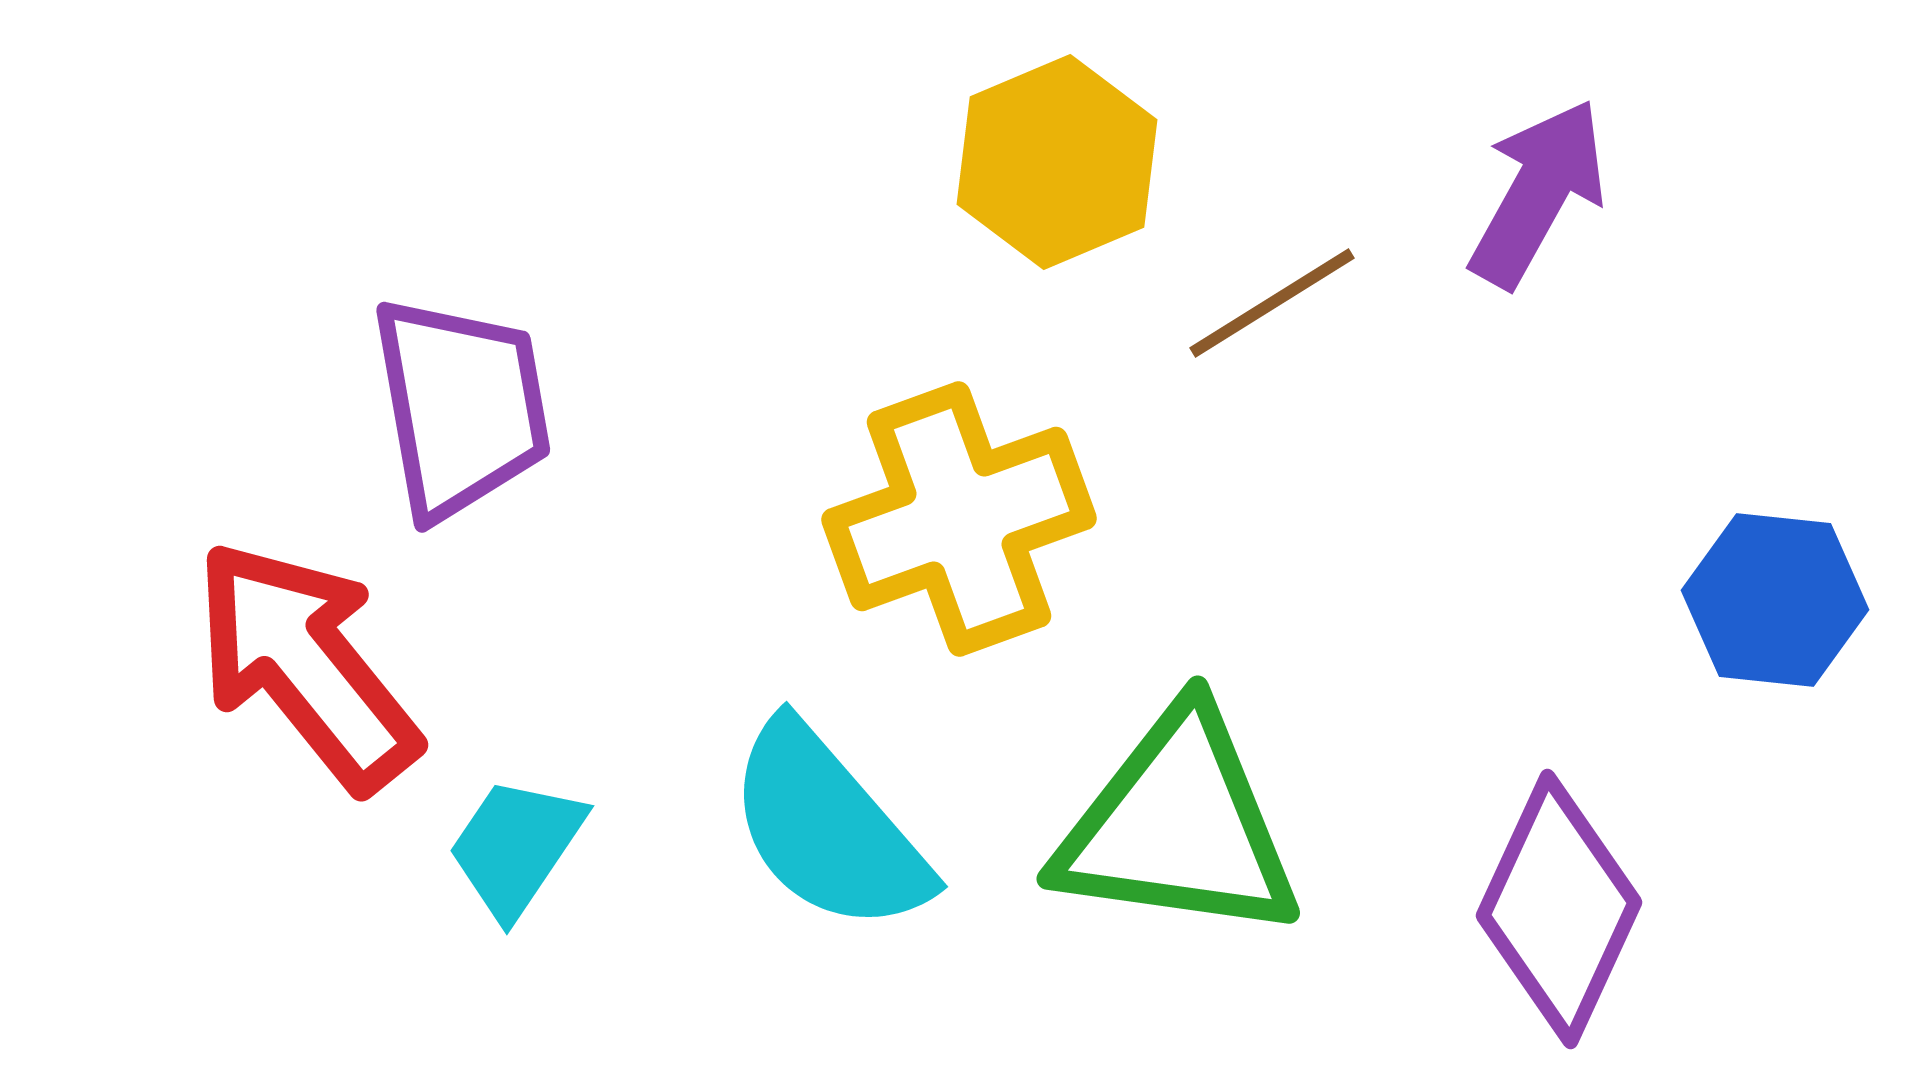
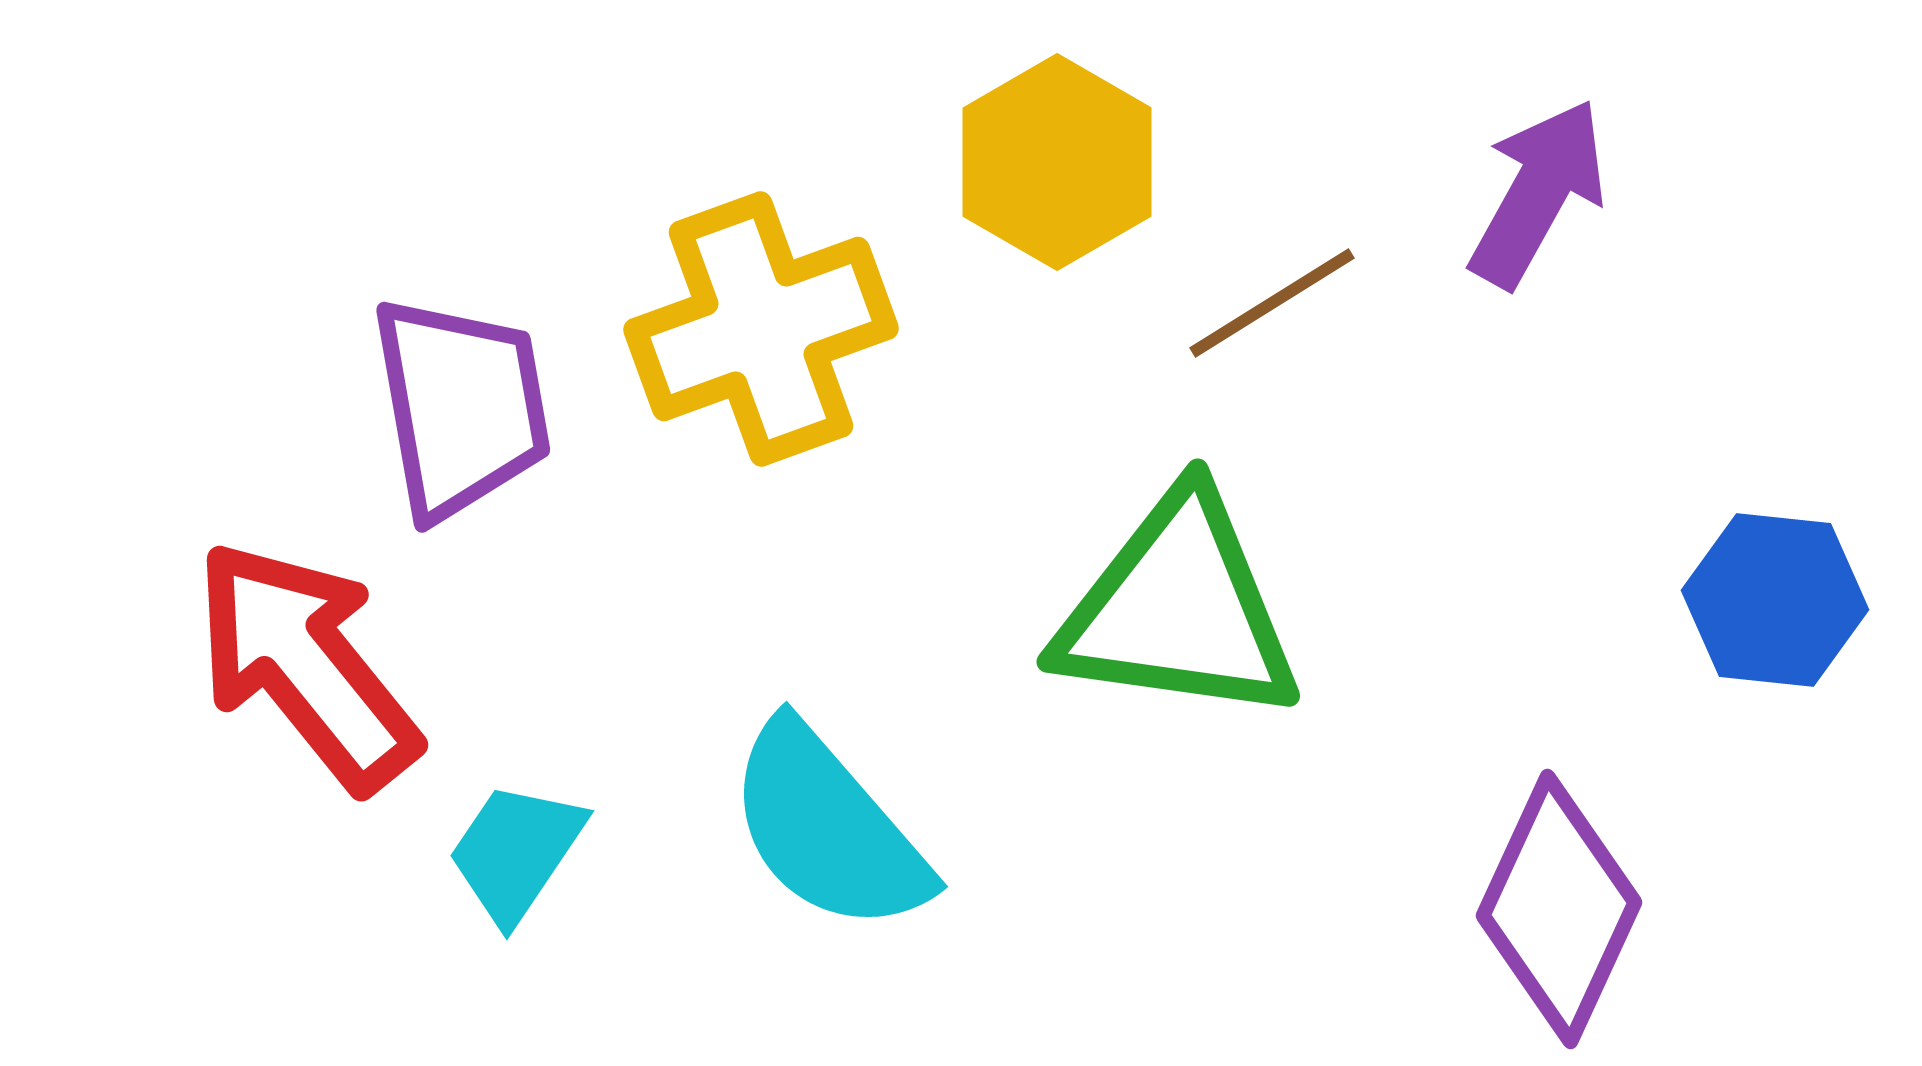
yellow hexagon: rotated 7 degrees counterclockwise
yellow cross: moved 198 px left, 190 px up
green triangle: moved 217 px up
cyan trapezoid: moved 5 px down
